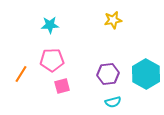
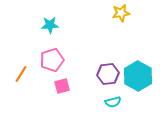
yellow star: moved 8 px right, 7 px up
pink pentagon: rotated 15 degrees counterclockwise
cyan hexagon: moved 8 px left, 2 px down
